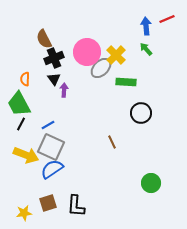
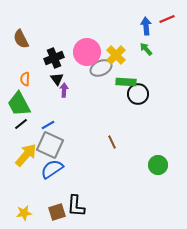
brown semicircle: moved 23 px left
gray ellipse: rotated 20 degrees clockwise
black triangle: moved 3 px right
black circle: moved 3 px left, 19 px up
black line: rotated 24 degrees clockwise
gray square: moved 1 px left, 2 px up
yellow arrow: rotated 70 degrees counterclockwise
green circle: moved 7 px right, 18 px up
brown square: moved 9 px right, 9 px down
